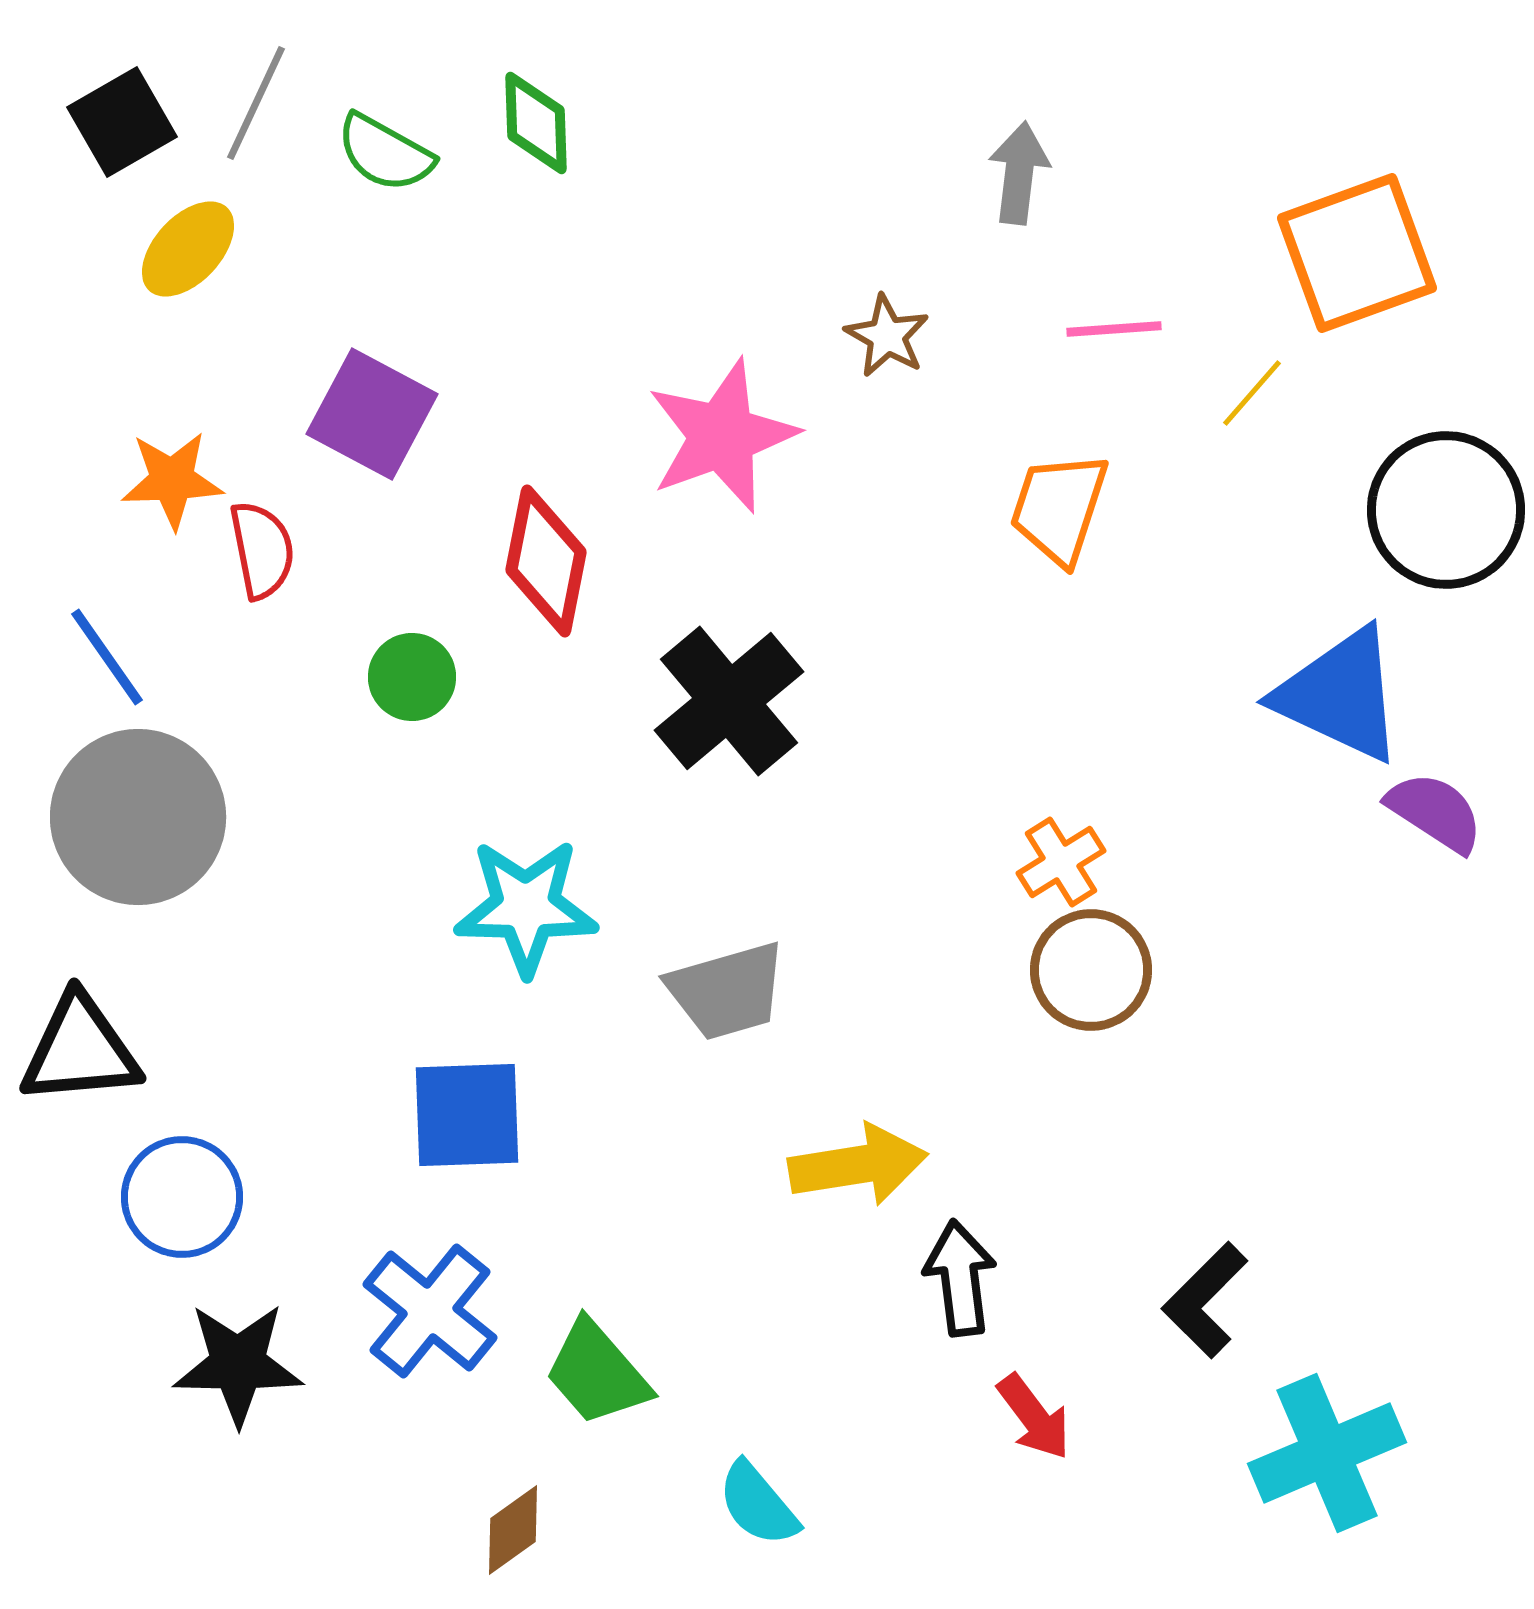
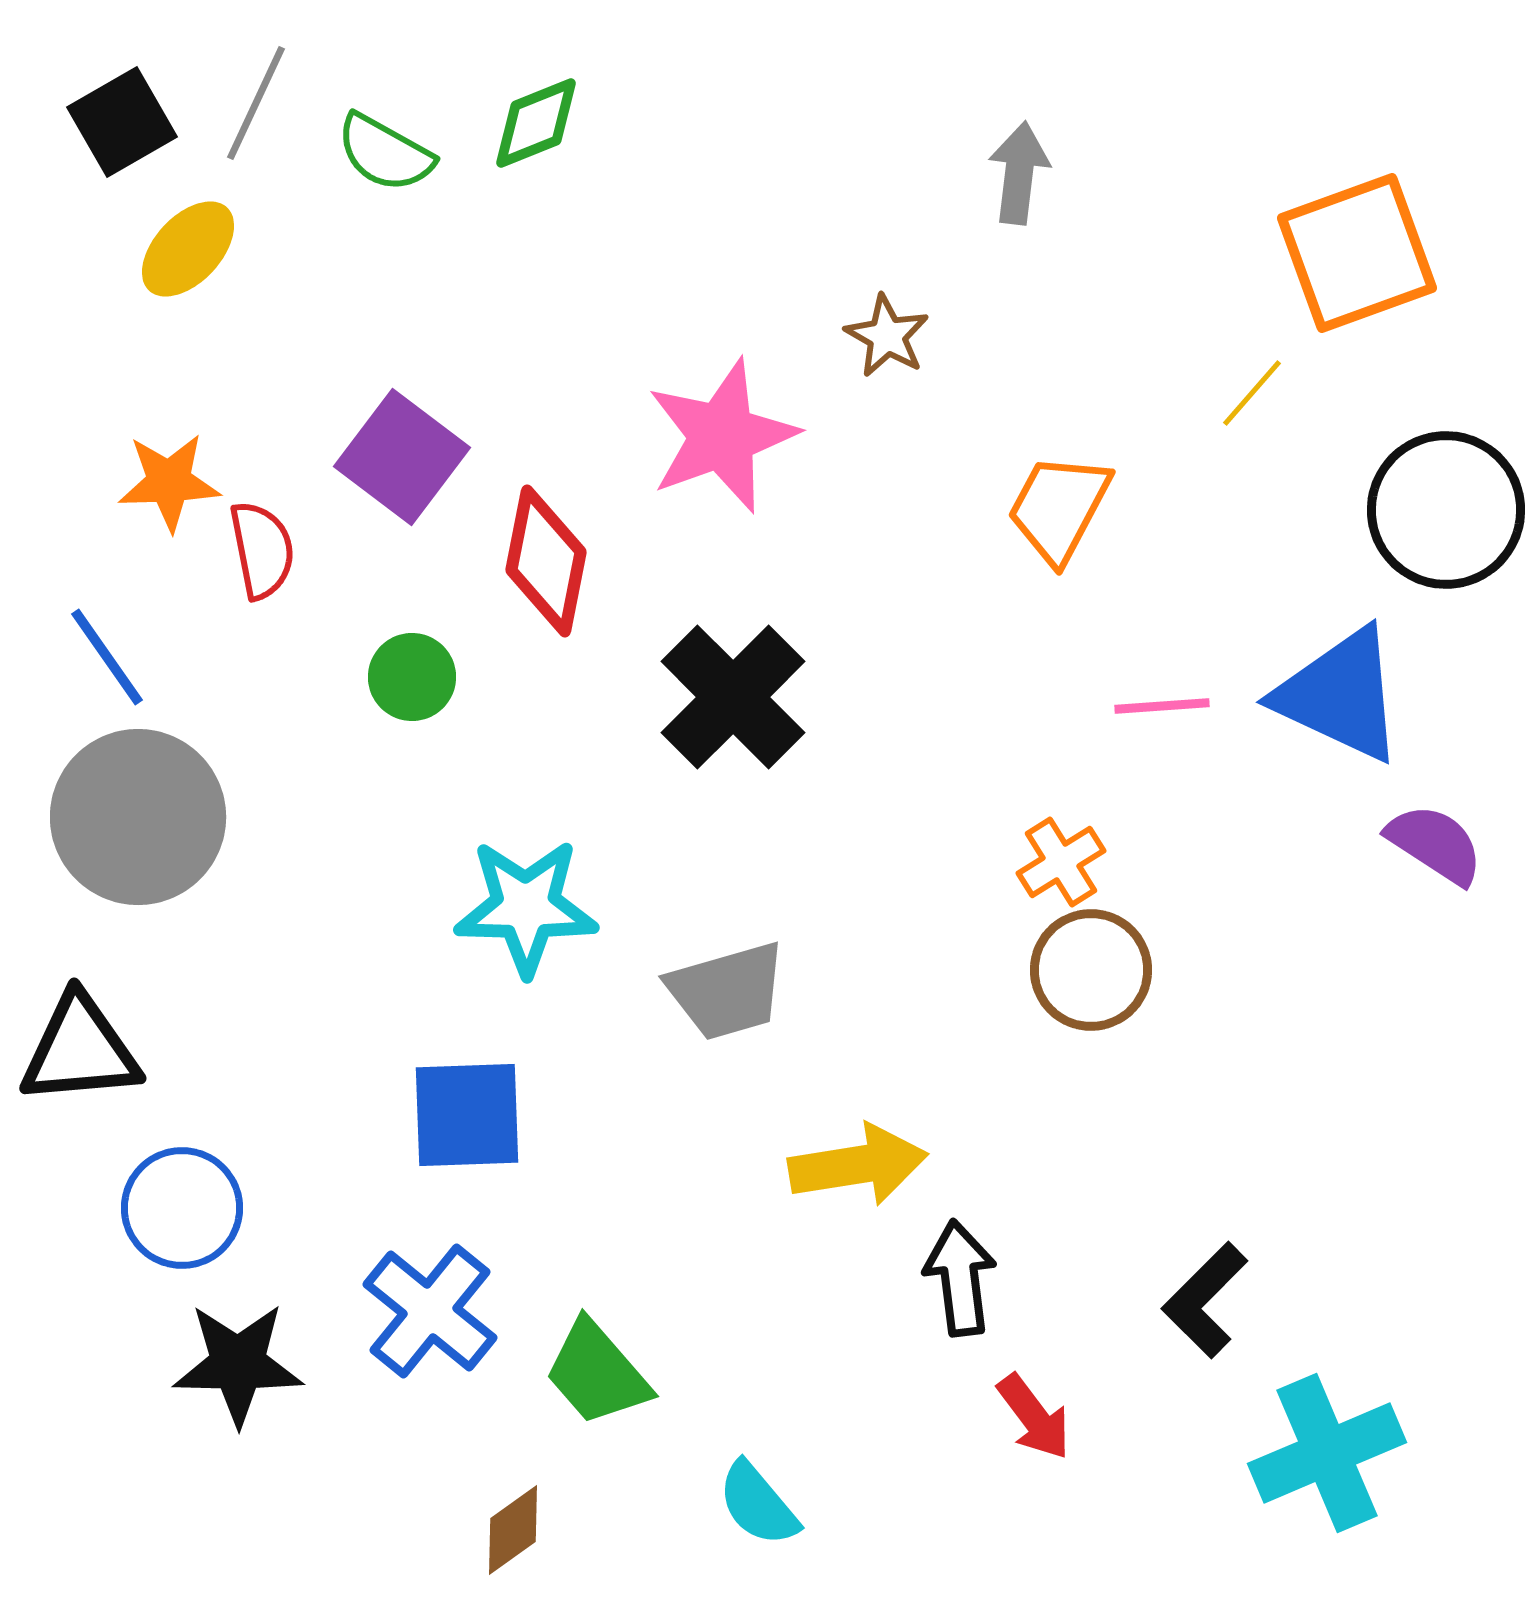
green diamond: rotated 70 degrees clockwise
pink line: moved 48 px right, 377 px down
purple square: moved 30 px right, 43 px down; rotated 9 degrees clockwise
orange star: moved 3 px left, 2 px down
orange trapezoid: rotated 10 degrees clockwise
black cross: moved 4 px right, 4 px up; rotated 5 degrees counterclockwise
purple semicircle: moved 32 px down
blue circle: moved 11 px down
